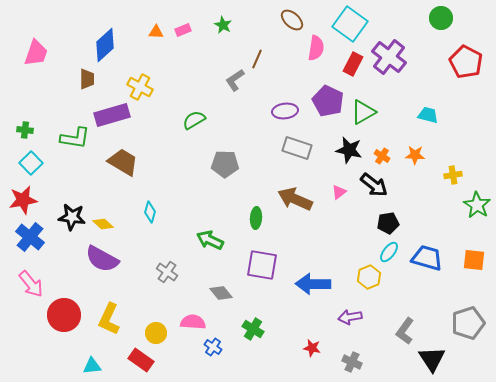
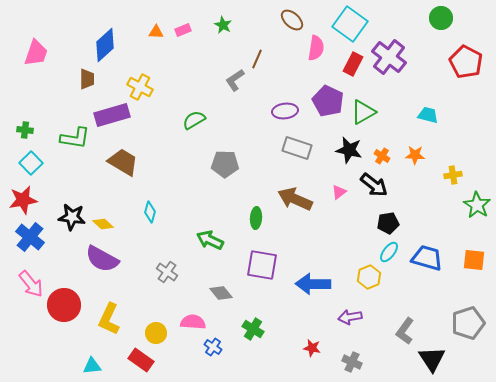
red circle at (64, 315): moved 10 px up
